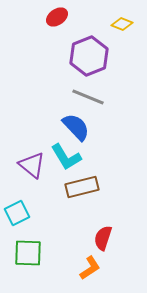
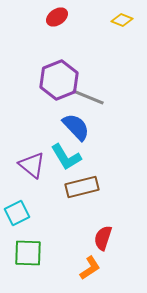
yellow diamond: moved 4 px up
purple hexagon: moved 30 px left, 24 px down
